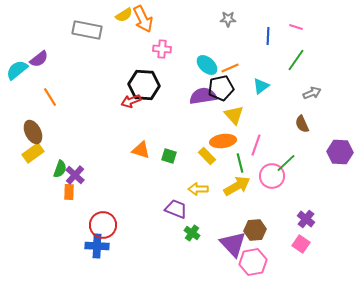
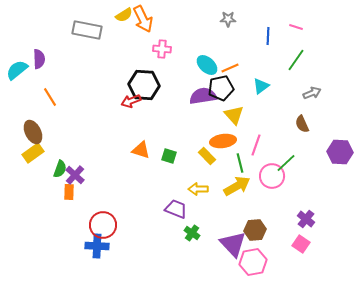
purple semicircle at (39, 59): rotated 54 degrees counterclockwise
